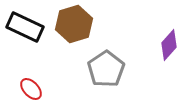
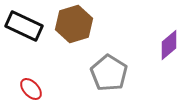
black rectangle: moved 1 px left, 1 px up
purple diamond: rotated 8 degrees clockwise
gray pentagon: moved 3 px right, 4 px down; rotated 6 degrees counterclockwise
